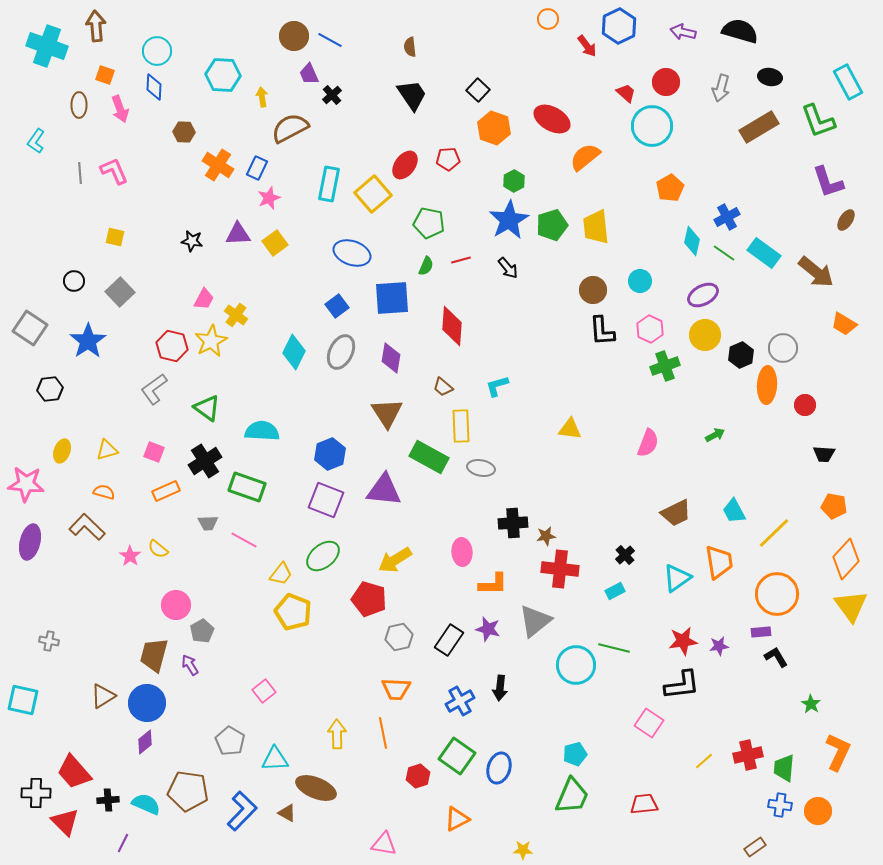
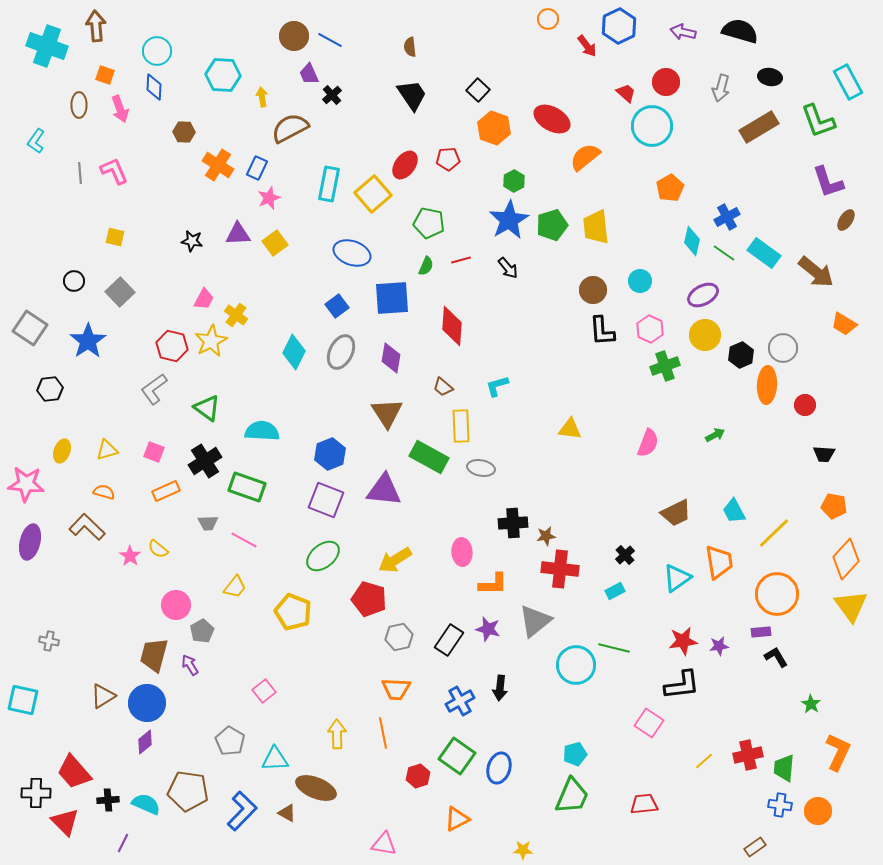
yellow trapezoid at (281, 574): moved 46 px left, 13 px down
